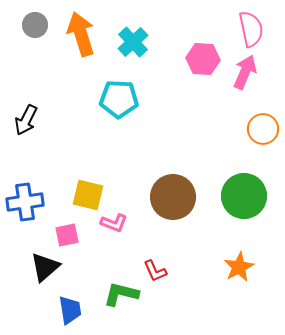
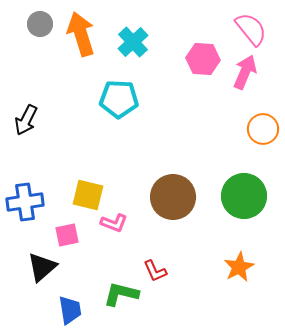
gray circle: moved 5 px right, 1 px up
pink semicircle: rotated 27 degrees counterclockwise
black triangle: moved 3 px left
